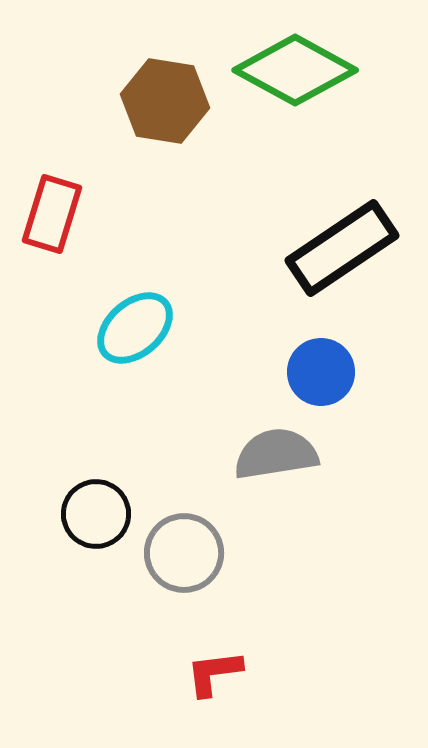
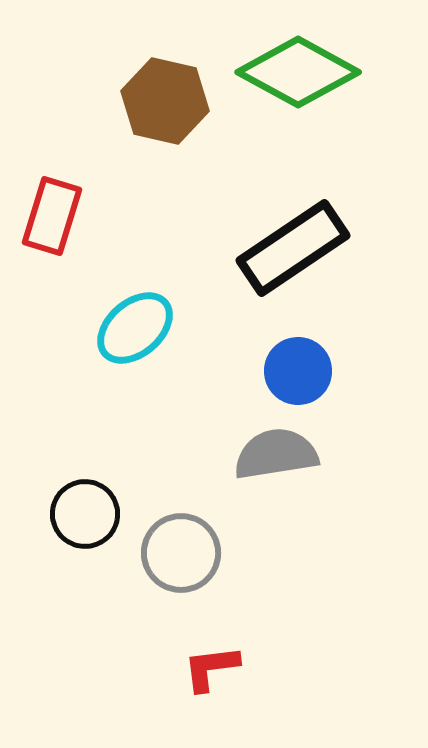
green diamond: moved 3 px right, 2 px down
brown hexagon: rotated 4 degrees clockwise
red rectangle: moved 2 px down
black rectangle: moved 49 px left
blue circle: moved 23 px left, 1 px up
black circle: moved 11 px left
gray circle: moved 3 px left
red L-shape: moved 3 px left, 5 px up
